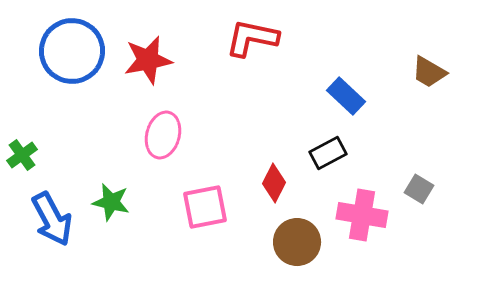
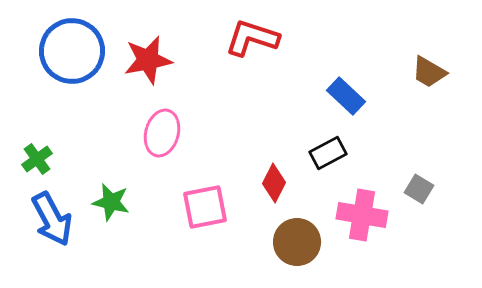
red L-shape: rotated 6 degrees clockwise
pink ellipse: moved 1 px left, 2 px up
green cross: moved 15 px right, 4 px down
